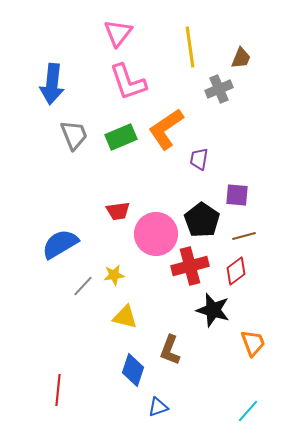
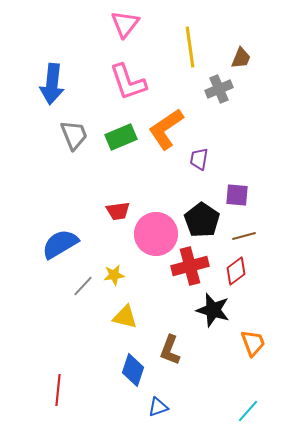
pink triangle: moved 7 px right, 9 px up
